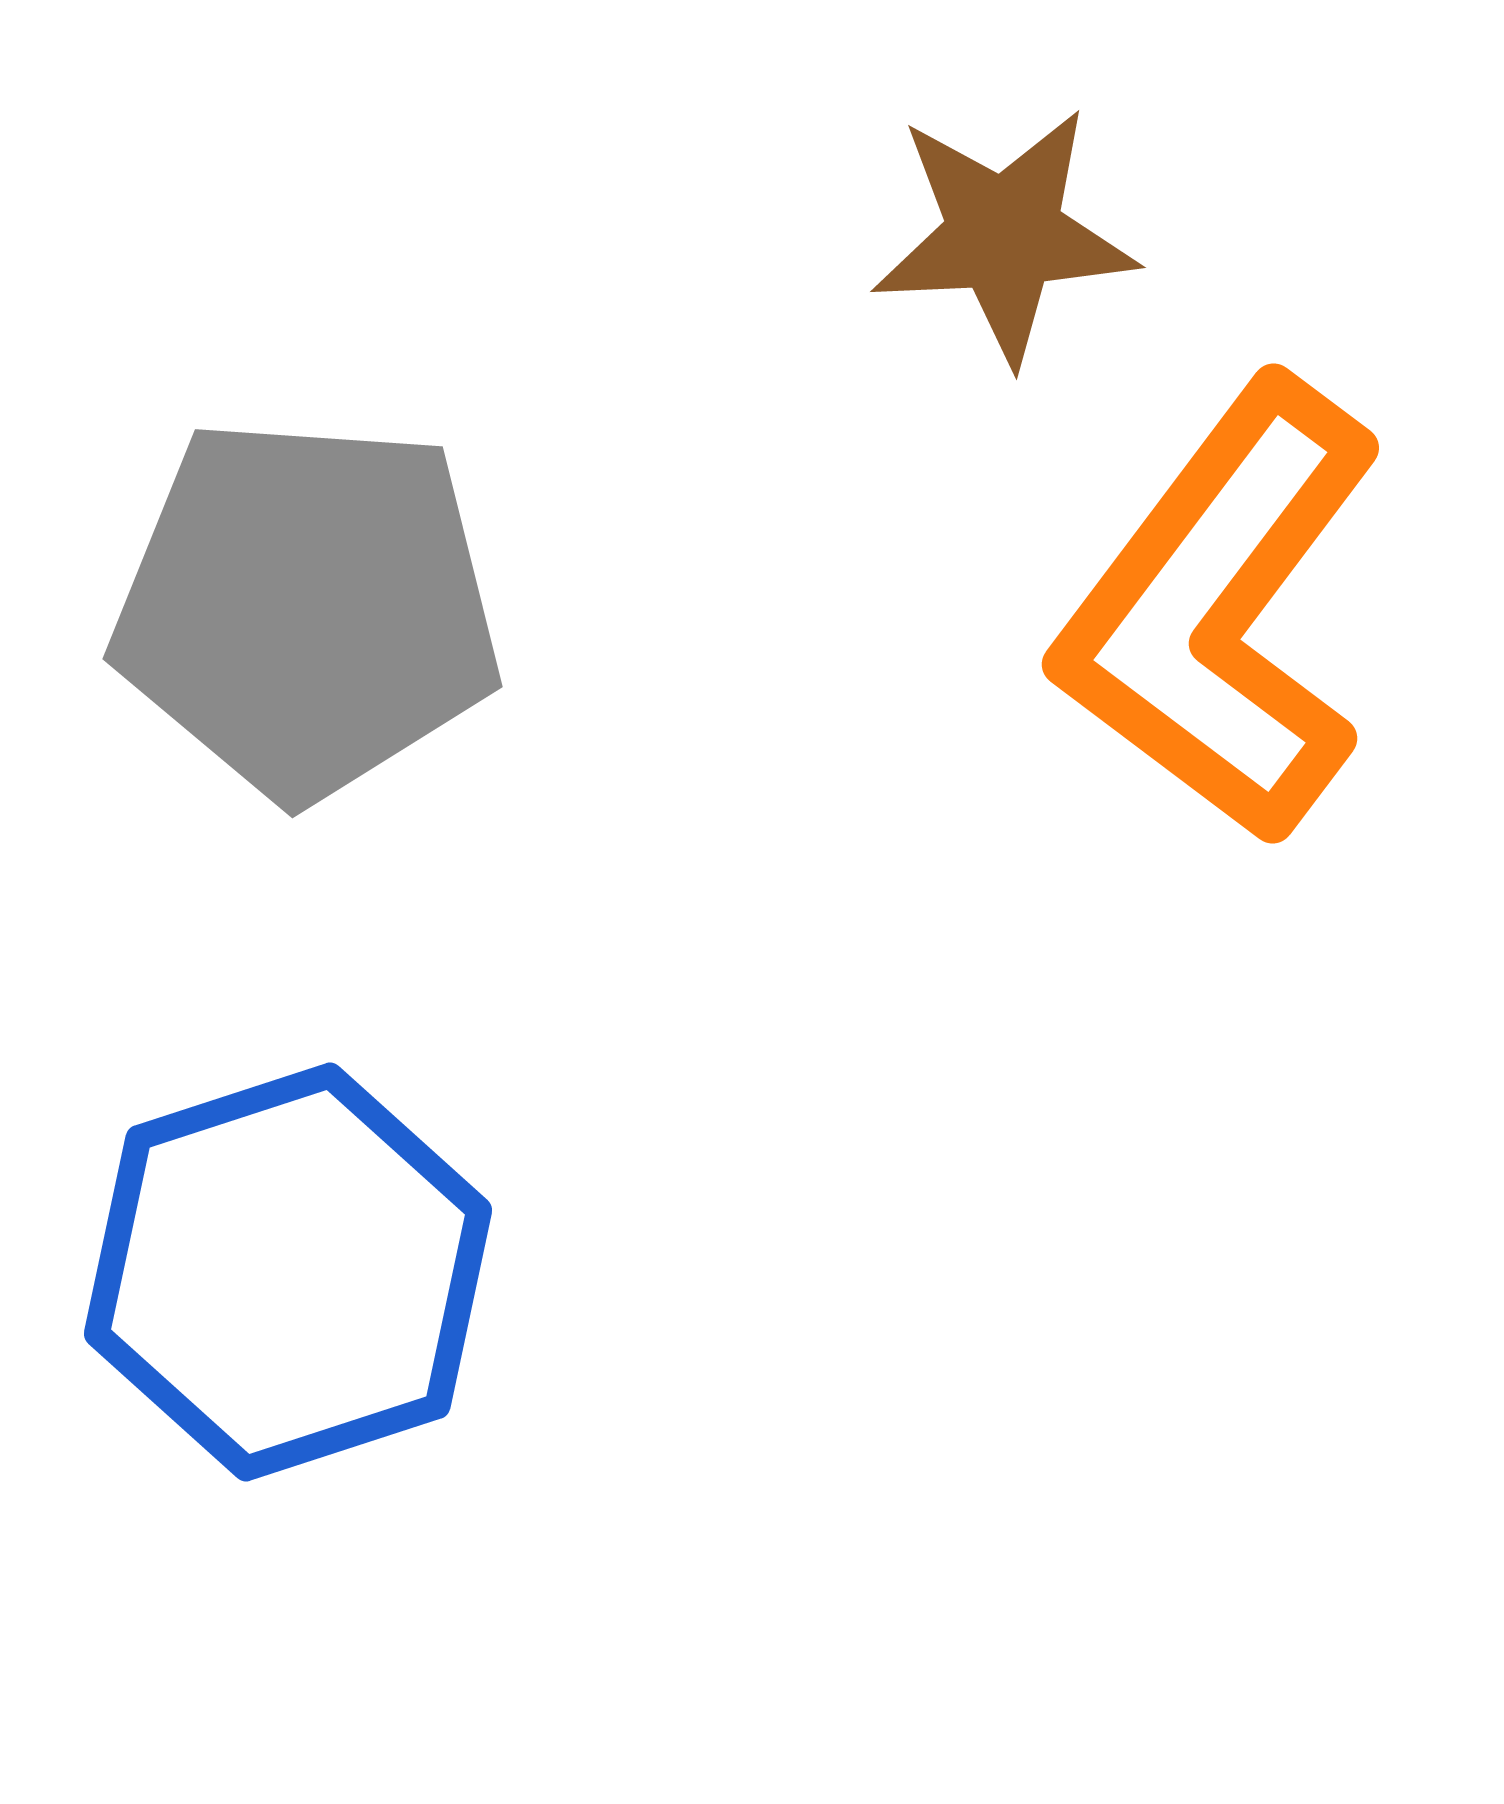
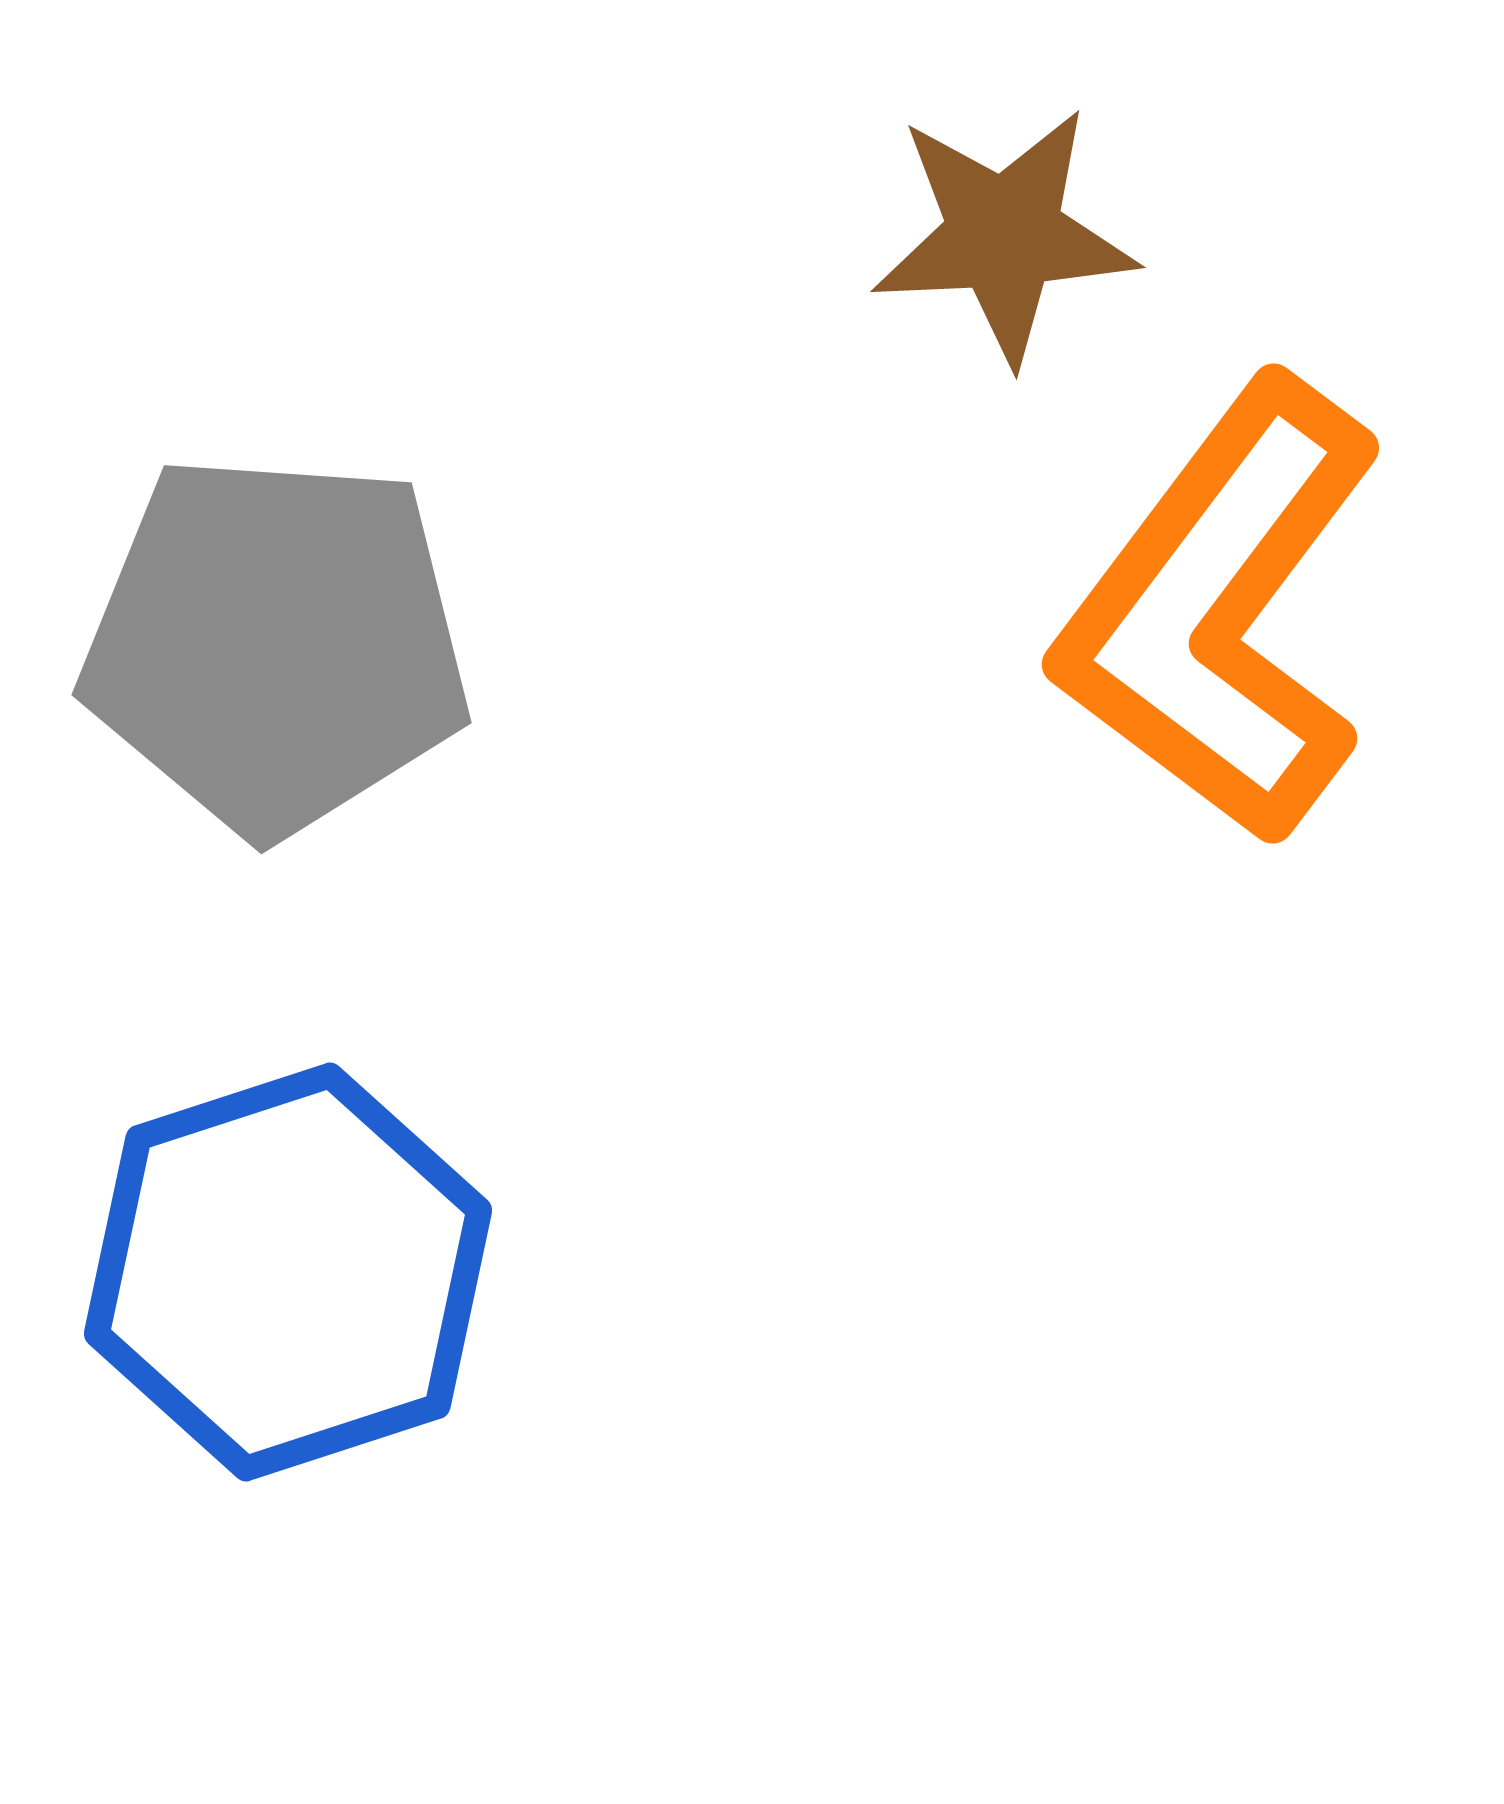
gray pentagon: moved 31 px left, 36 px down
